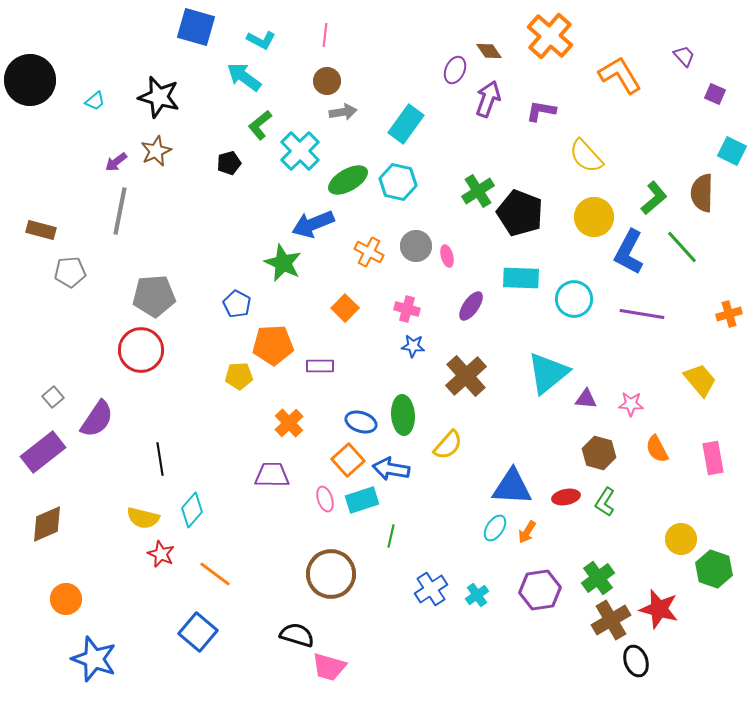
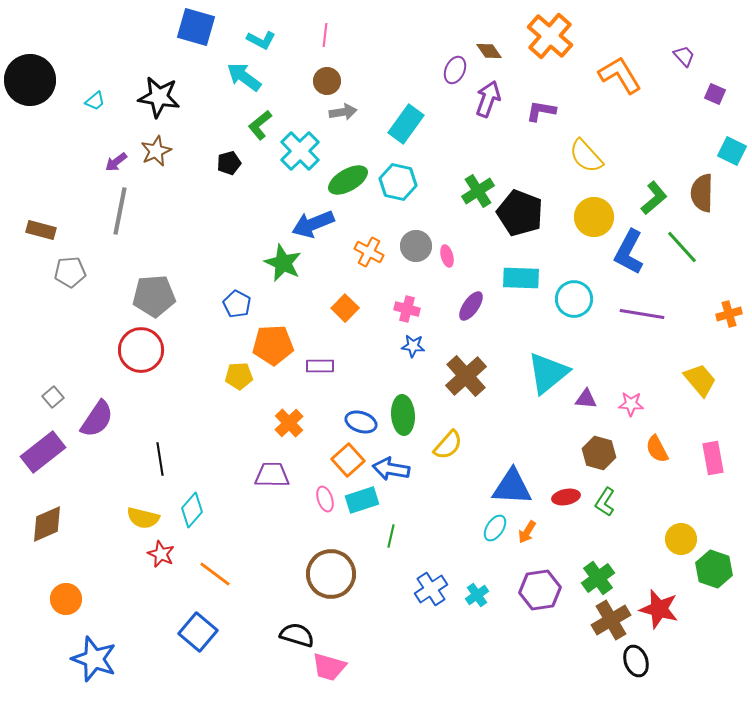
black star at (159, 97): rotated 6 degrees counterclockwise
